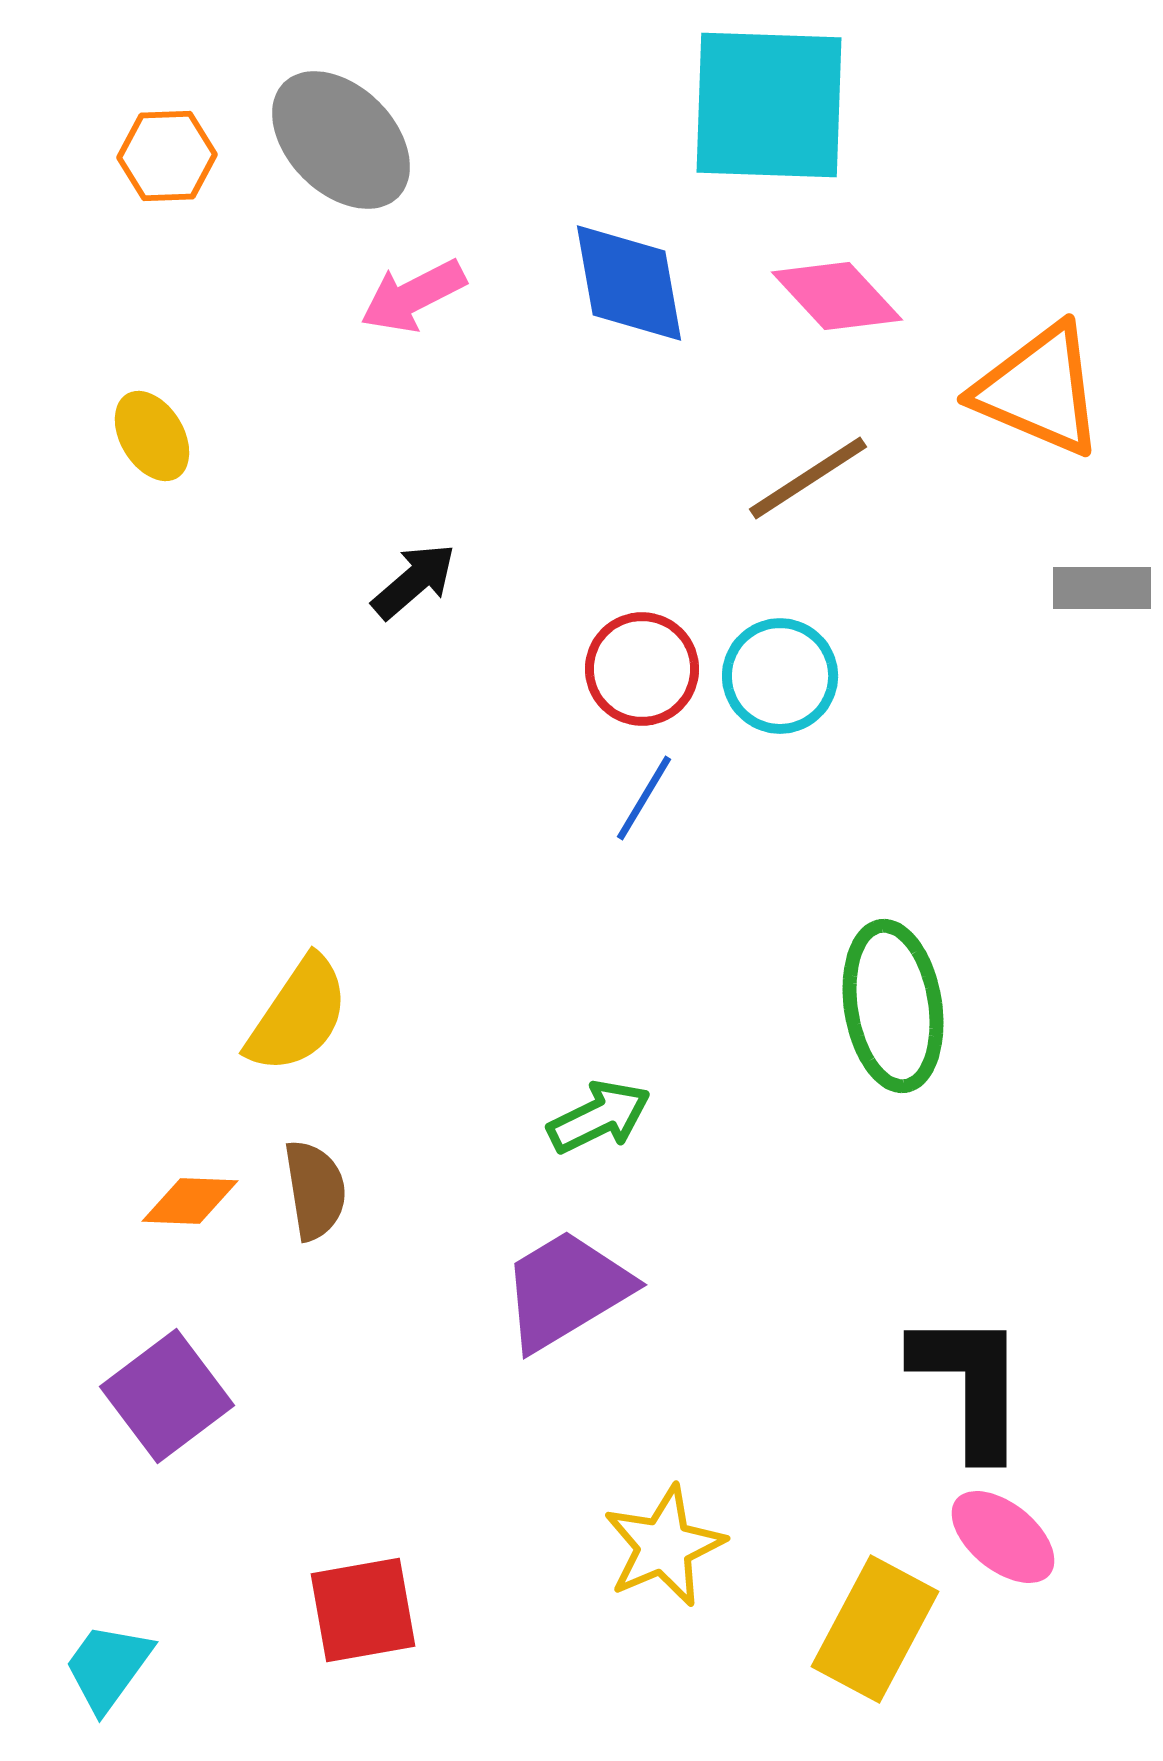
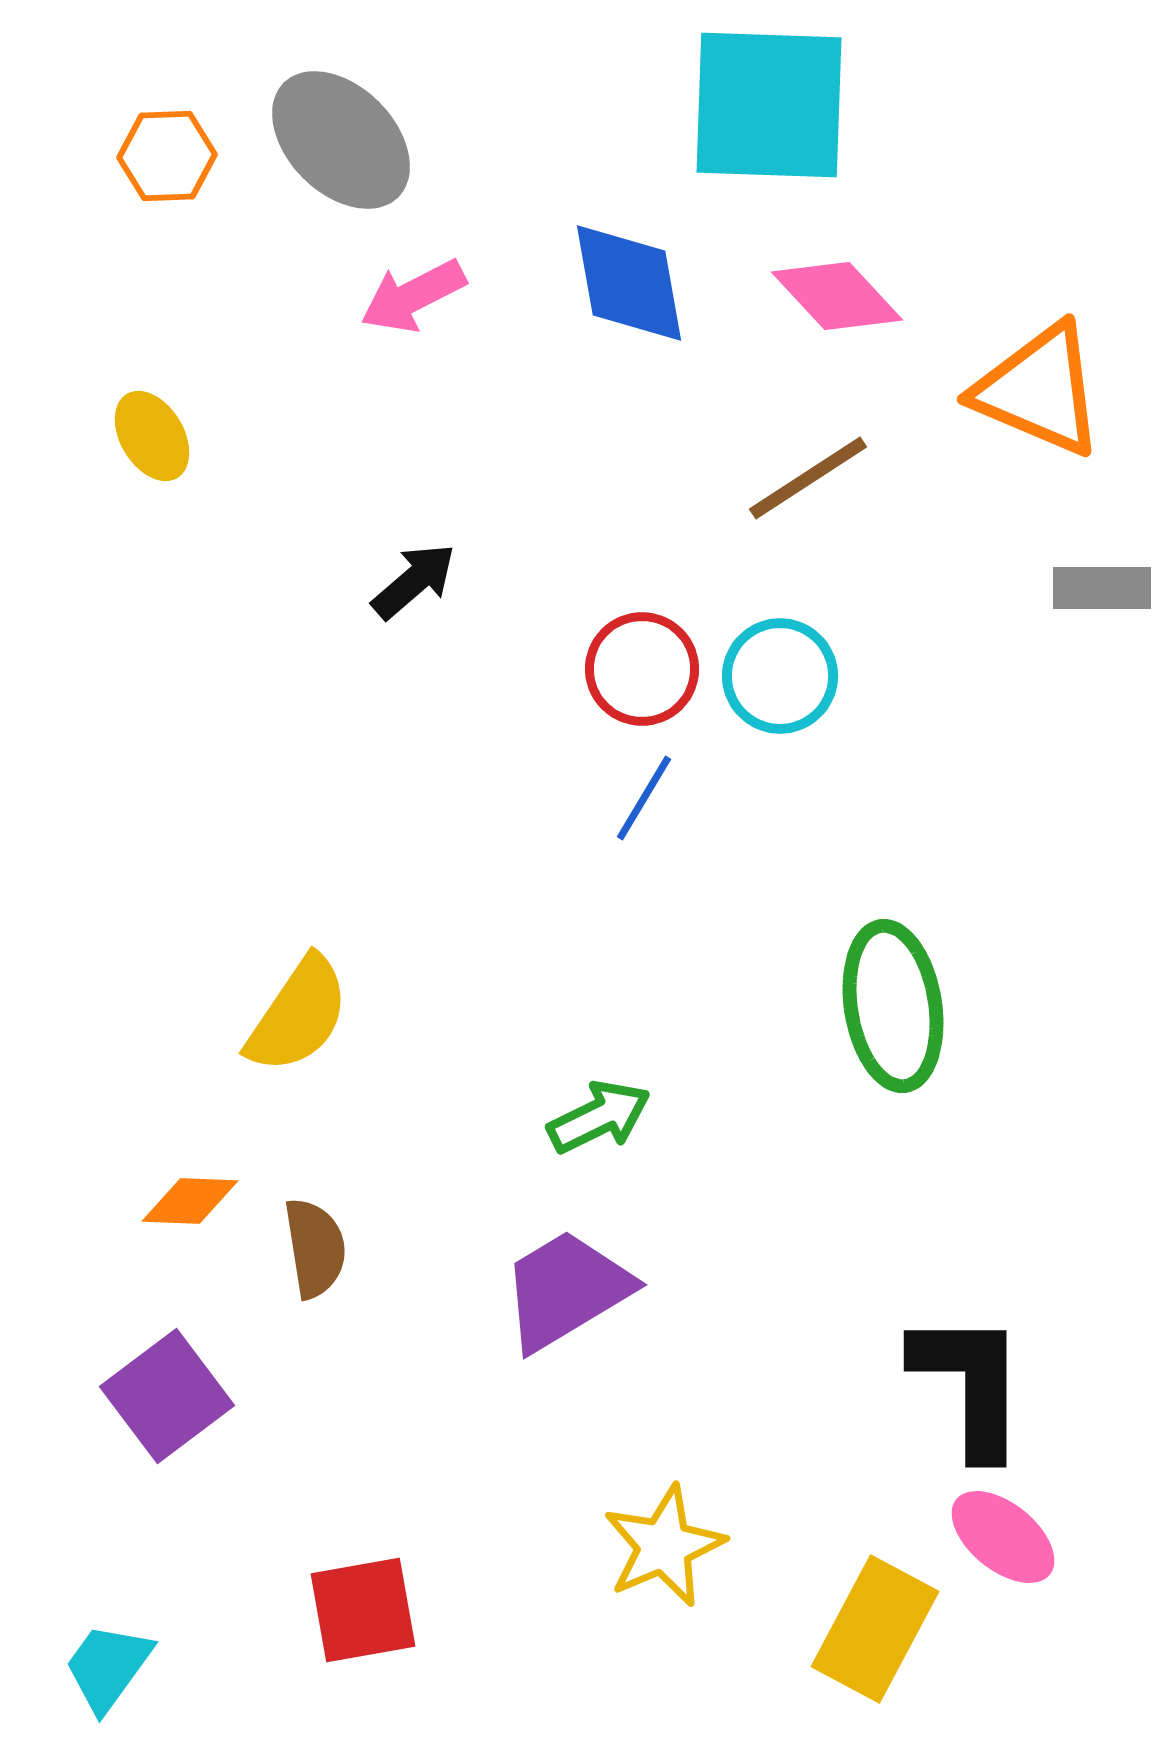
brown semicircle: moved 58 px down
